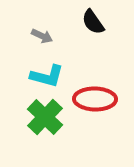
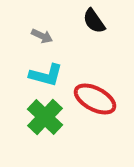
black semicircle: moved 1 px right, 1 px up
cyan L-shape: moved 1 px left, 1 px up
red ellipse: rotated 27 degrees clockwise
